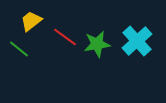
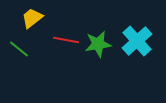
yellow trapezoid: moved 1 px right, 3 px up
red line: moved 1 px right, 3 px down; rotated 25 degrees counterclockwise
green star: moved 1 px right
